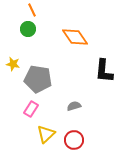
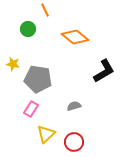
orange line: moved 13 px right
orange diamond: rotated 16 degrees counterclockwise
black L-shape: rotated 125 degrees counterclockwise
red circle: moved 2 px down
